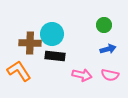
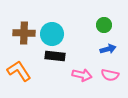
brown cross: moved 6 px left, 10 px up
